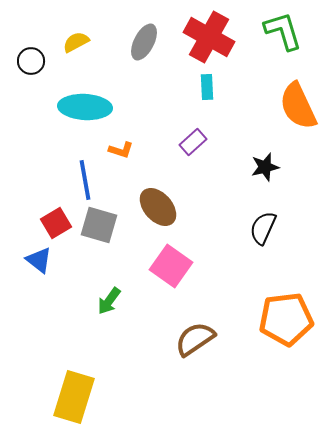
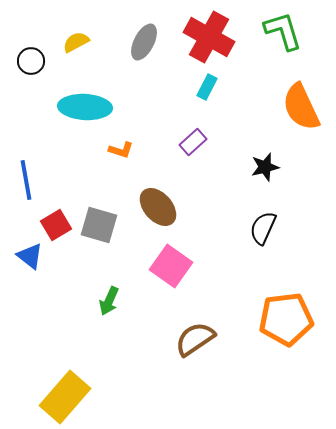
cyan rectangle: rotated 30 degrees clockwise
orange semicircle: moved 3 px right, 1 px down
blue line: moved 59 px left
red square: moved 2 px down
blue triangle: moved 9 px left, 4 px up
green arrow: rotated 12 degrees counterclockwise
yellow rectangle: moved 9 px left; rotated 24 degrees clockwise
